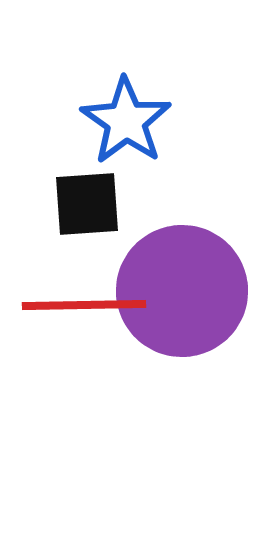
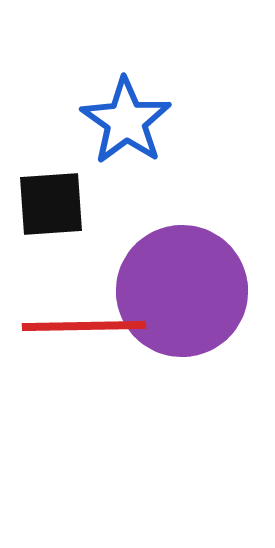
black square: moved 36 px left
red line: moved 21 px down
